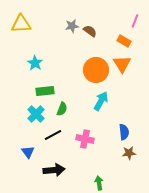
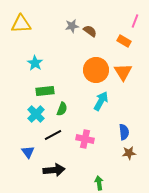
orange triangle: moved 1 px right, 8 px down
